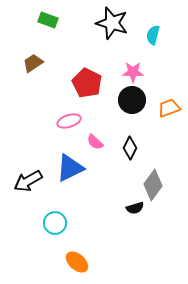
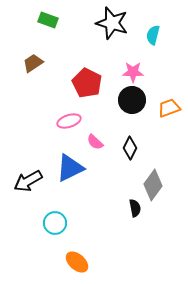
black semicircle: rotated 84 degrees counterclockwise
